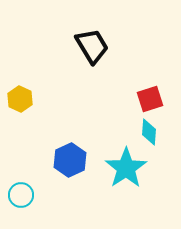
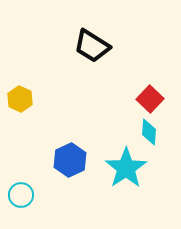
black trapezoid: rotated 153 degrees clockwise
red square: rotated 28 degrees counterclockwise
